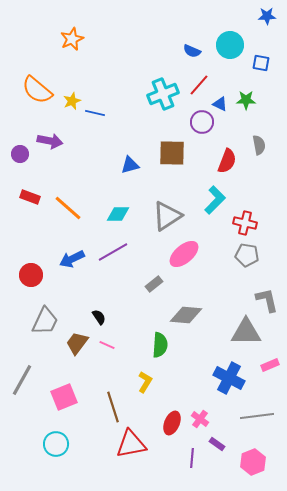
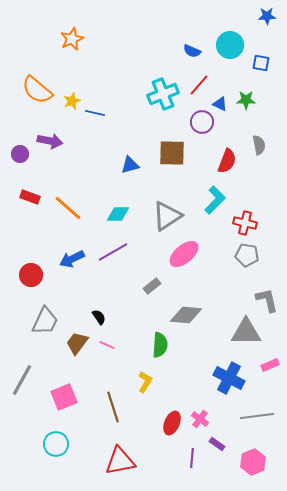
gray rectangle at (154, 284): moved 2 px left, 2 px down
red triangle at (131, 444): moved 11 px left, 17 px down
